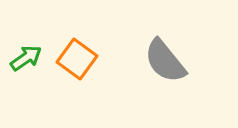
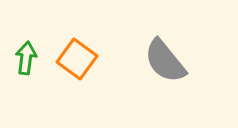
green arrow: rotated 48 degrees counterclockwise
